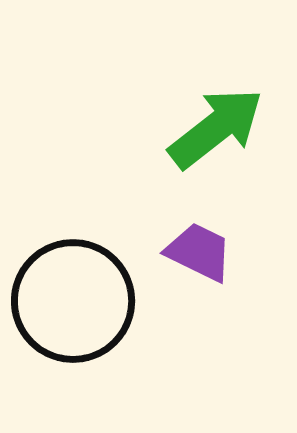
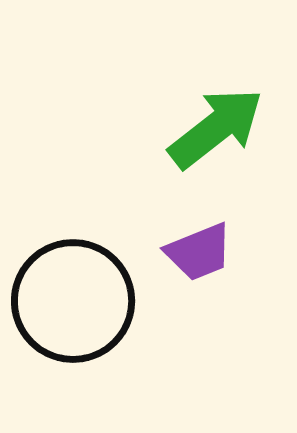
purple trapezoid: rotated 132 degrees clockwise
